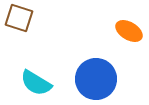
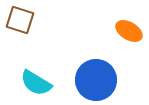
brown square: moved 1 px right, 2 px down
blue circle: moved 1 px down
